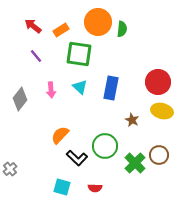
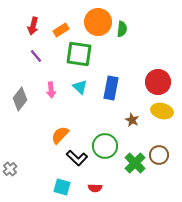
red arrow: rotated 114 degrees counterclockwise
